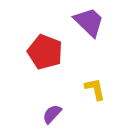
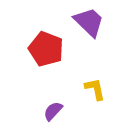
red pentagon: moved 1 px right, 3 px up
purple semicircle: moved 1 px right, 3 px up
